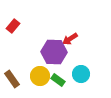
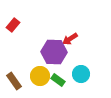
red rectangle: moved 1 px up
brown rectangle: moved 2 px right, 2 px down
